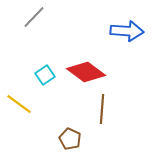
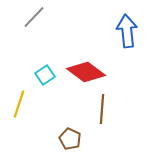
blue arrow: rotated 100 degrees counterclockwise
yellow line: rotated 72 degrees clockwise
